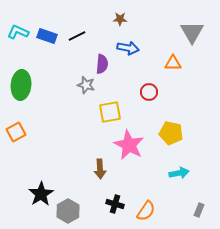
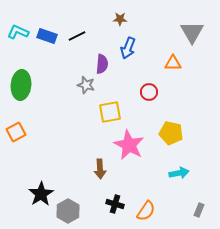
blue arrow: rotated 100 degrees clockwise
